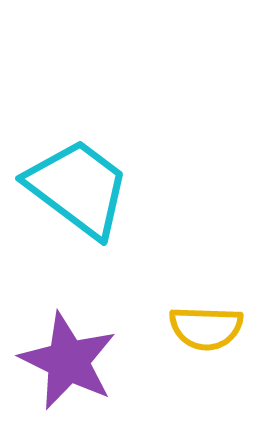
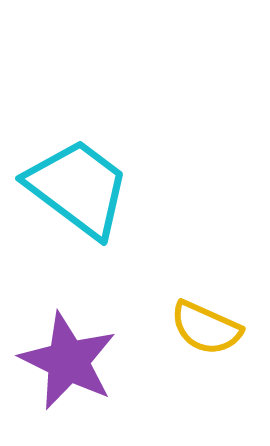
yellow semicircle: rotated 22 degrees clockwise
